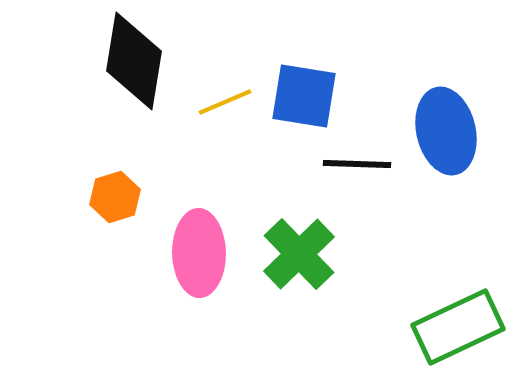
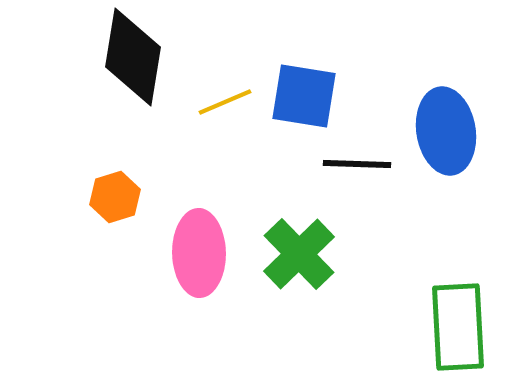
black diamond: moved 1 px left, 4 px up
blue ellipse: rotated 4 degrees clockwise
green rectangle: rotated 68 degrees counterclockwise
